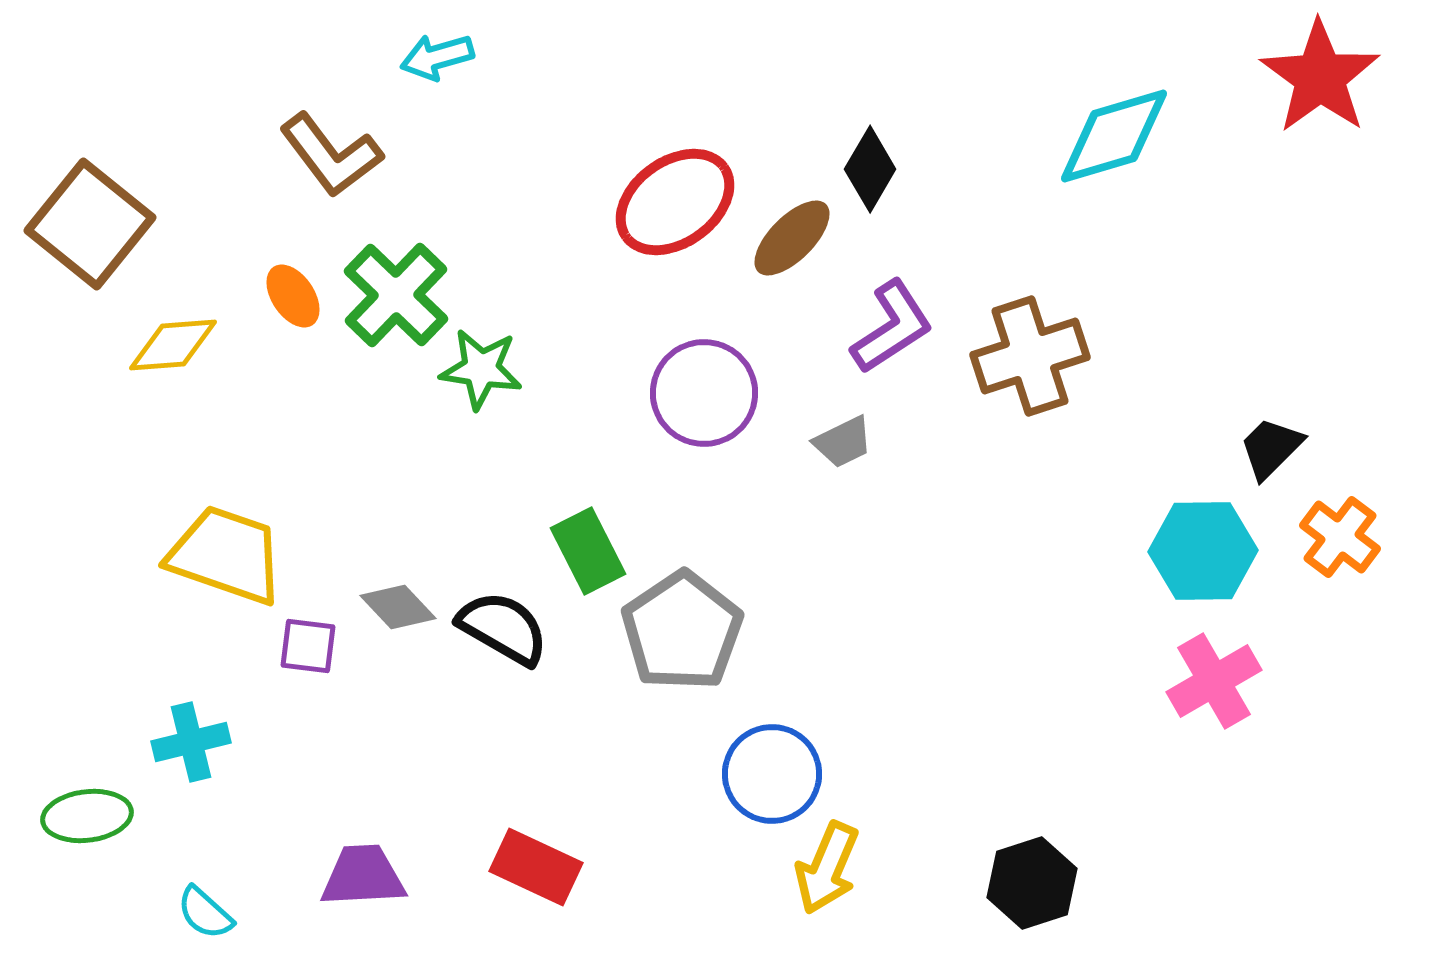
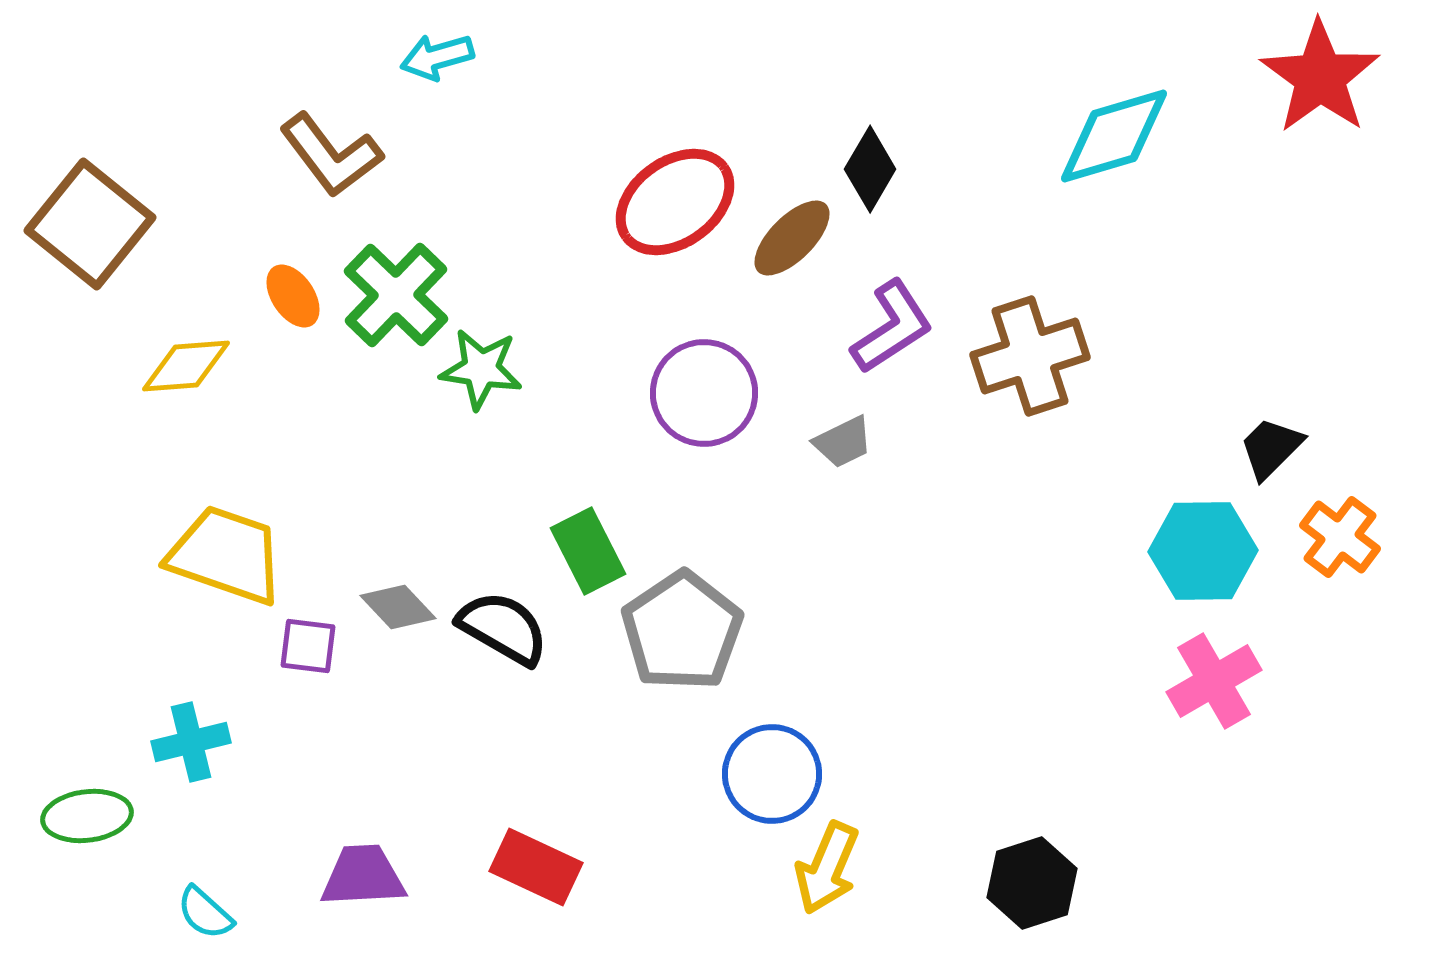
yellow diamond: moved 13 px right, 21 px down
